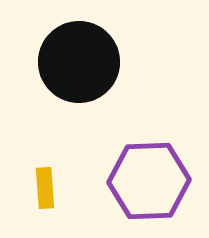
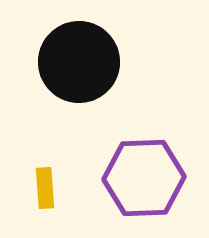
purple hexagon: moved 5 px left, 3 px up
